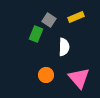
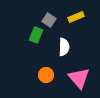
green rectangle: moved 1 px down
